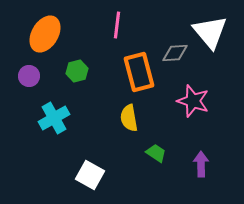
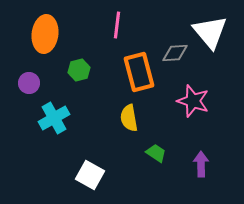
orange ellipse: rotated 24 degrees counterclockwise
green hexagon: moved 2 px right, 1 px up
purple circle: moved 7 px down
